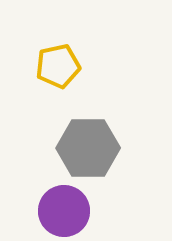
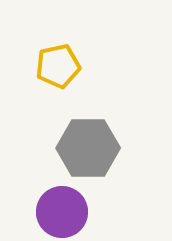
purple circle: moved 2 px left, 1 px down
